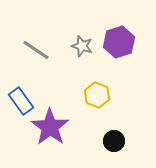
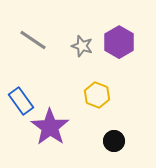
purple hexagon: rotated 12 degrees counterclockwise
gray line: moved 3 px left, 10 px up
